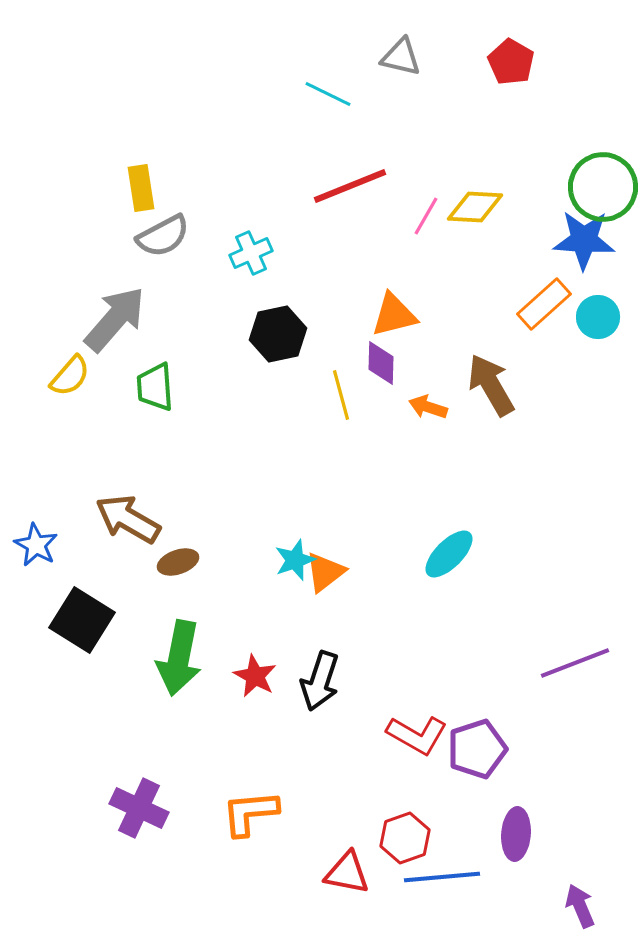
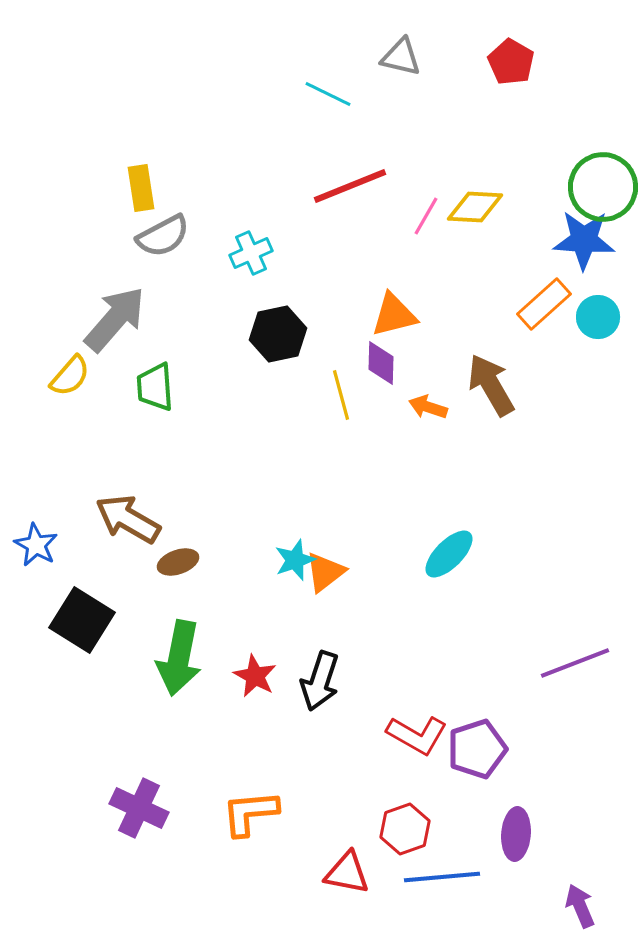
red hexagon at (405, 838): moved 9 px up
